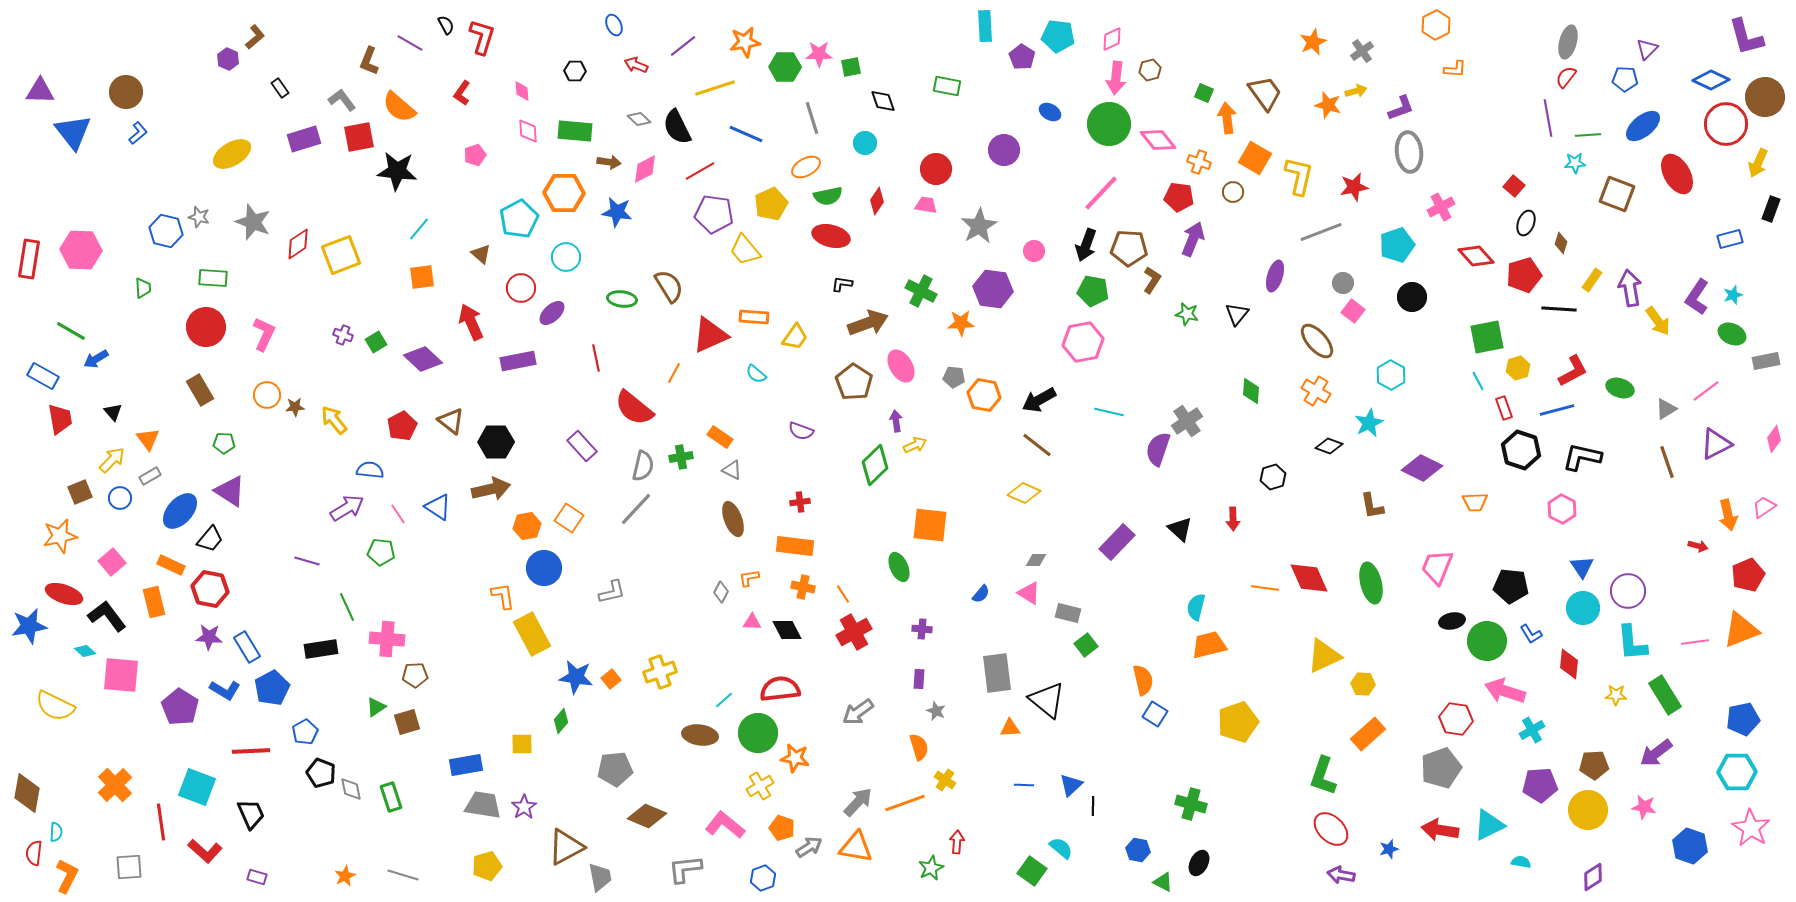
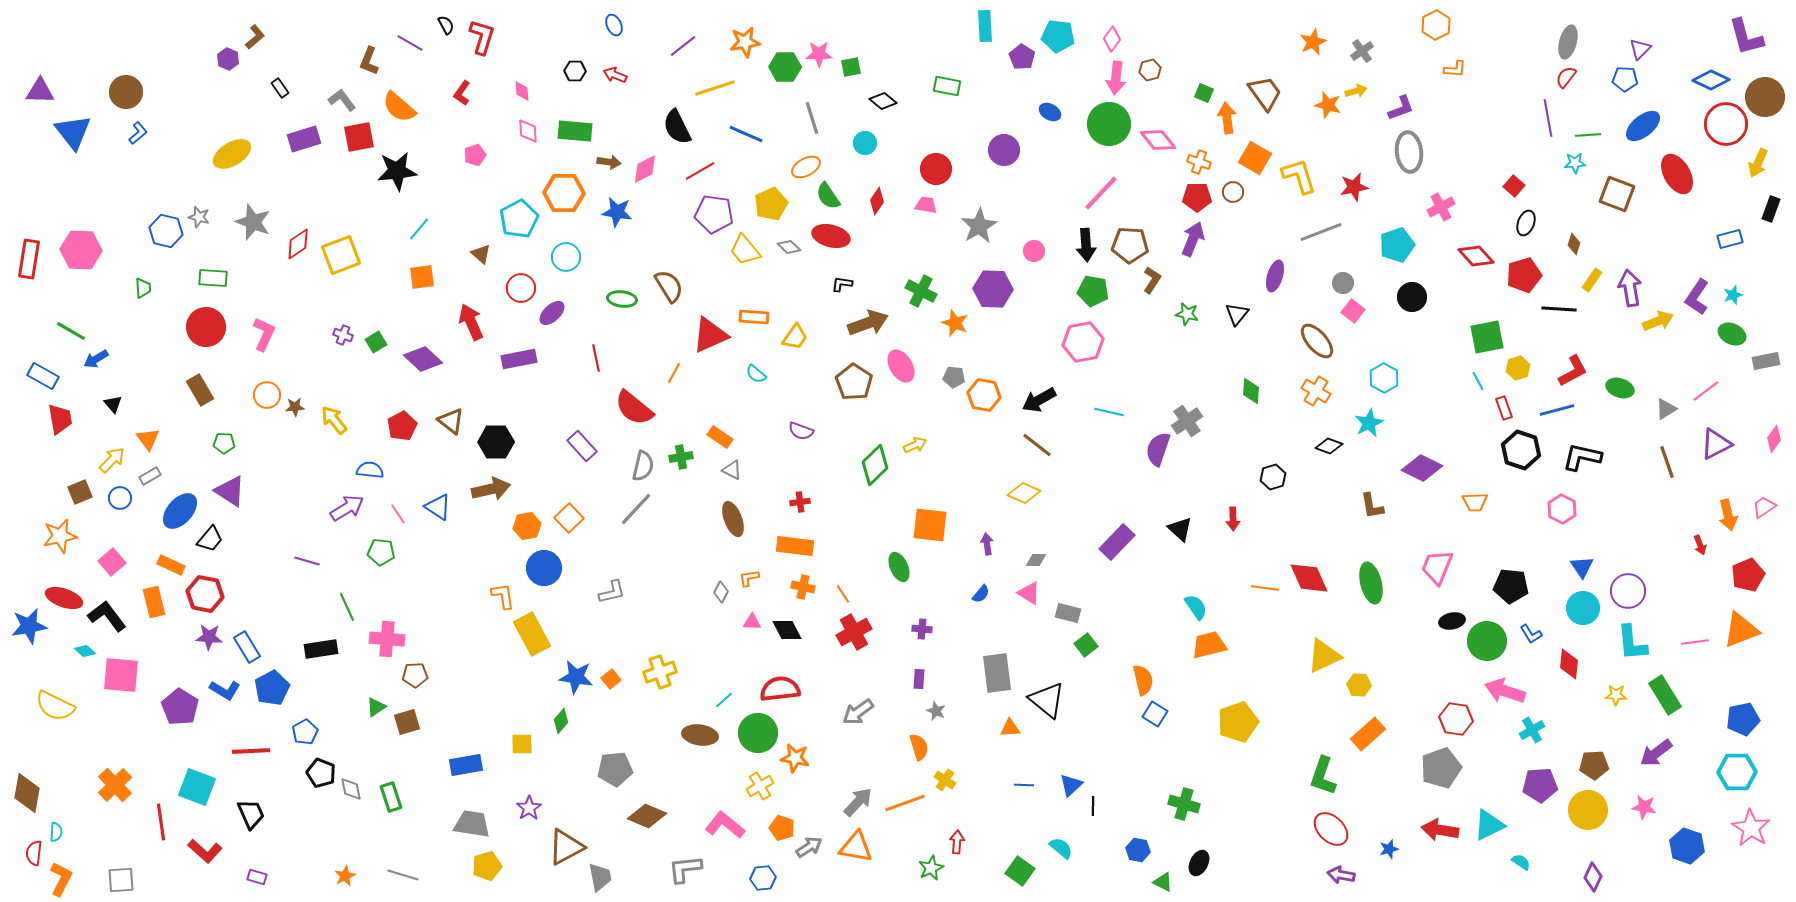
pink diamond at (1112, 39): rotated 30 degrees counterclockwise
purple triangle at (1647, 49): moved 7 px left
red arrow at (636, 65): moved 21 px left, 10 px down
black diamond at (883, 101): rotated 32 degrees counterclockwise
gray diamond at (639, 119): moved 150 px right, 128 px down
black star at (397, 171): rotated 12 degrees counterclockwise
yellow L-shape at (1299, 176): rotated 30 degrees counterclockwise
green semicircle at (828, 196): rotated 68 degrees clockwise
red pentagon at (1179, 197): moved 18 px right; rotated 8 degrees counterclockwise
brown diamond at (1561, 243): moved 13 px right, 1 px down
black arrow at (1086, 245): rotated 24 degrees counterclockwise
brown pentagon at (1129, 248): moved 1 px right, 3 px up
purple hexagon at (993, 289): rotated 6 degrees counterclockwise
yellow arrow at (1658, 321): rotated 76 degrees counterclockwise
orange star at (961, 323): moved 6 px left; rotated 24 degrees clockwise
purple rectangle at (518, 361): moved 1 px right, 2 px up
cyan hexagon at (1391, 375): moved 7 px left, 3 px down
black triangle at (113, 412): moved 8 px up
purple arrow at (896, 421): moved 91 px right, 123 px down
orange square at (569, 518): rotated 12 degrees clockwise
red arrow at (1698, 546): moved 2 px right, 1 px up; rotated 54 degrees clockwise
red hexagon at (210, 589): moved 5 px left, 5 px down
red ellipse at (64, 594): moved 4 px down
cyan semicircle at (1196, 607): rotated 132 degrees clockwise
yellow hexagon at (1363, 684): moved 4 px left, 1 px down
green cross at (1191, 804): moved 7 px left
gray trapezoid at (483, 805): moved 11 px left, 19 px down
purple star at (524, 807): moved 5 px right, 1 px down
blue hexagon at (1690, 846): moved 3 px left
cyan semicircle at (1521, 862): rotated 24 degrees clockwise
gray square at (129, 867): moved 8 px left, 13 px down
green square at (1032, 871): moved 12 px left
orange L-shape at (67, 876): moved 6 px left, 3 px down
purple diamond at (1593, 877): rotated 32 degrees counterclockwise
blue hexagon at (763, 878): rotated 15 degrees clockwise
